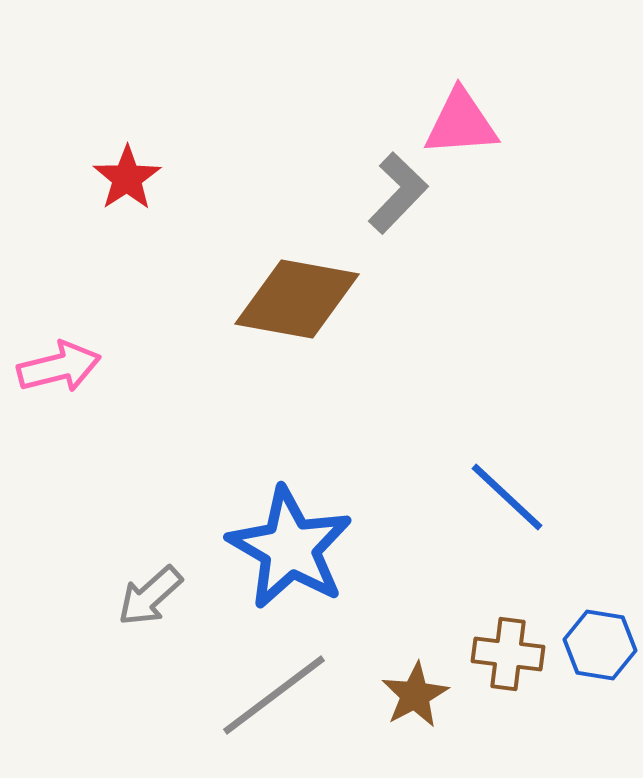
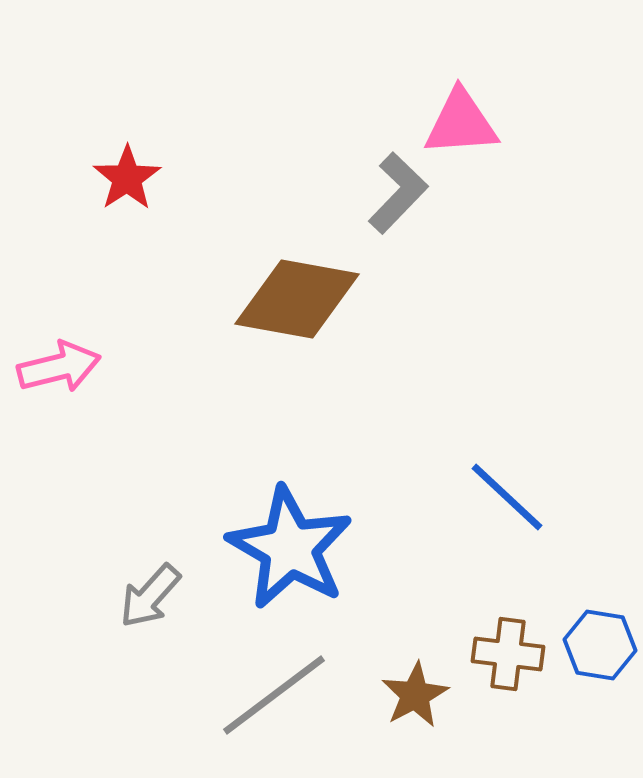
gray arrow: rotated 6 degrees counterclockwise
